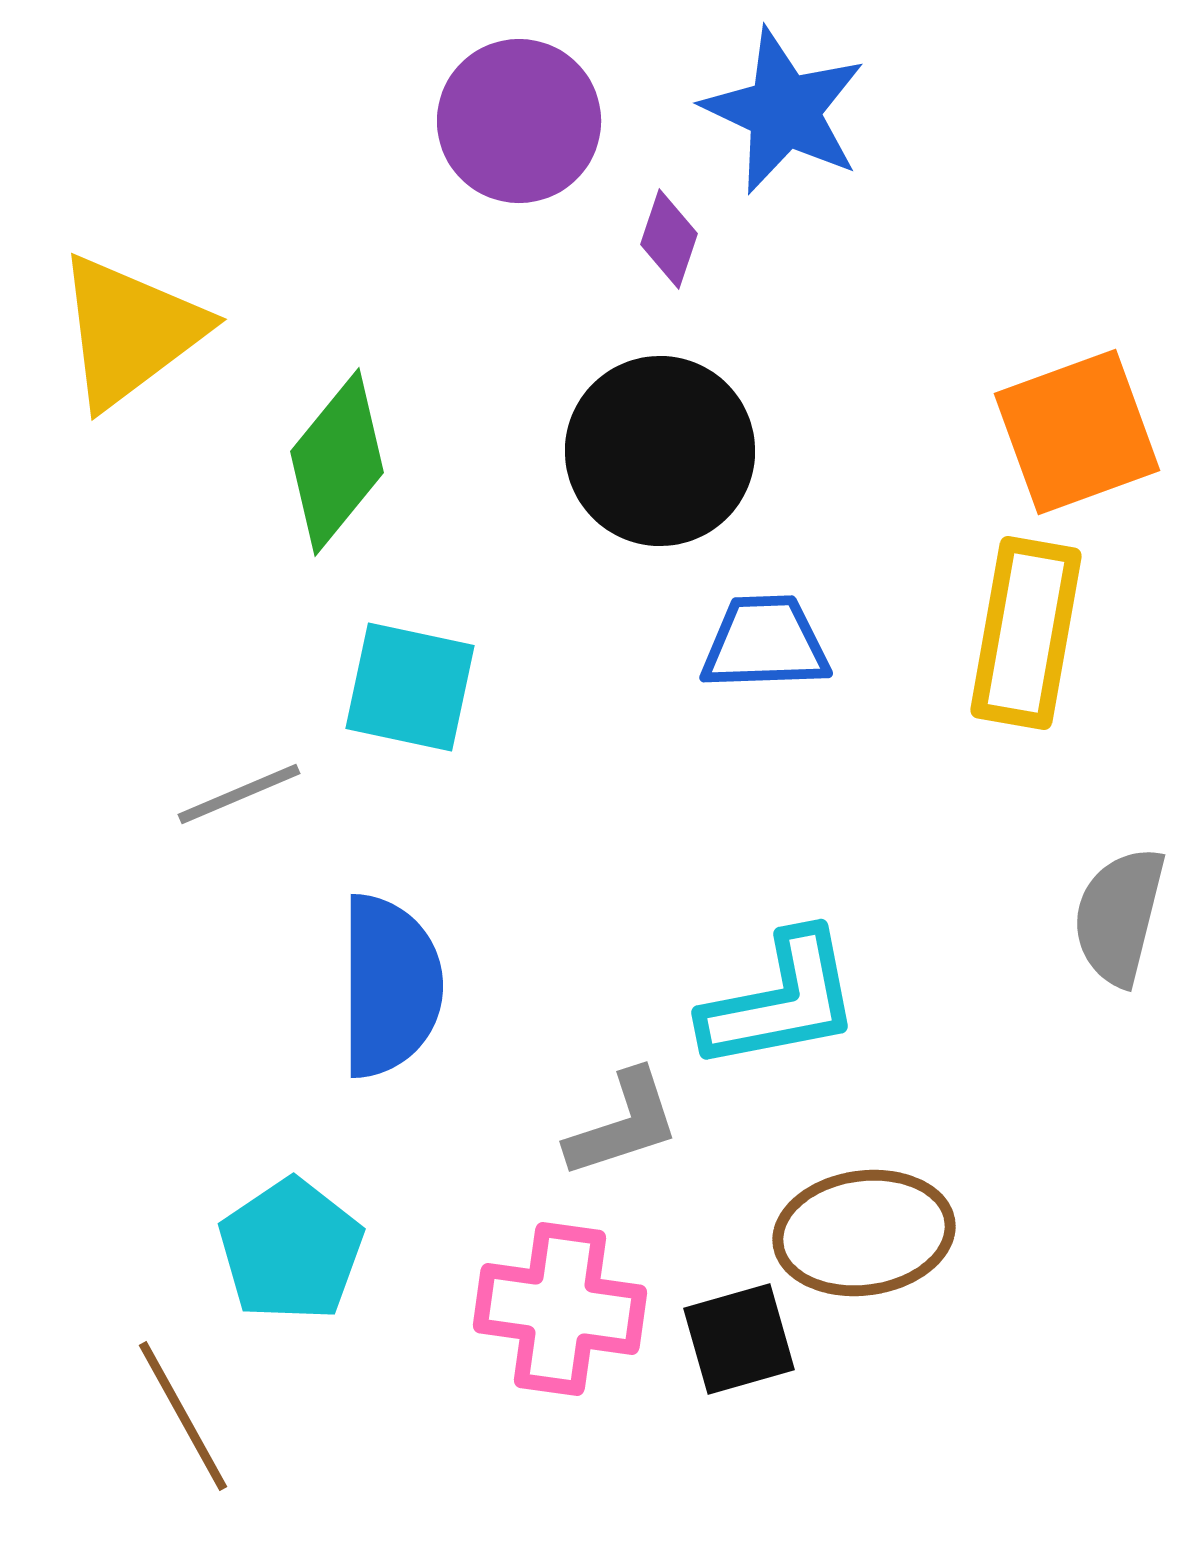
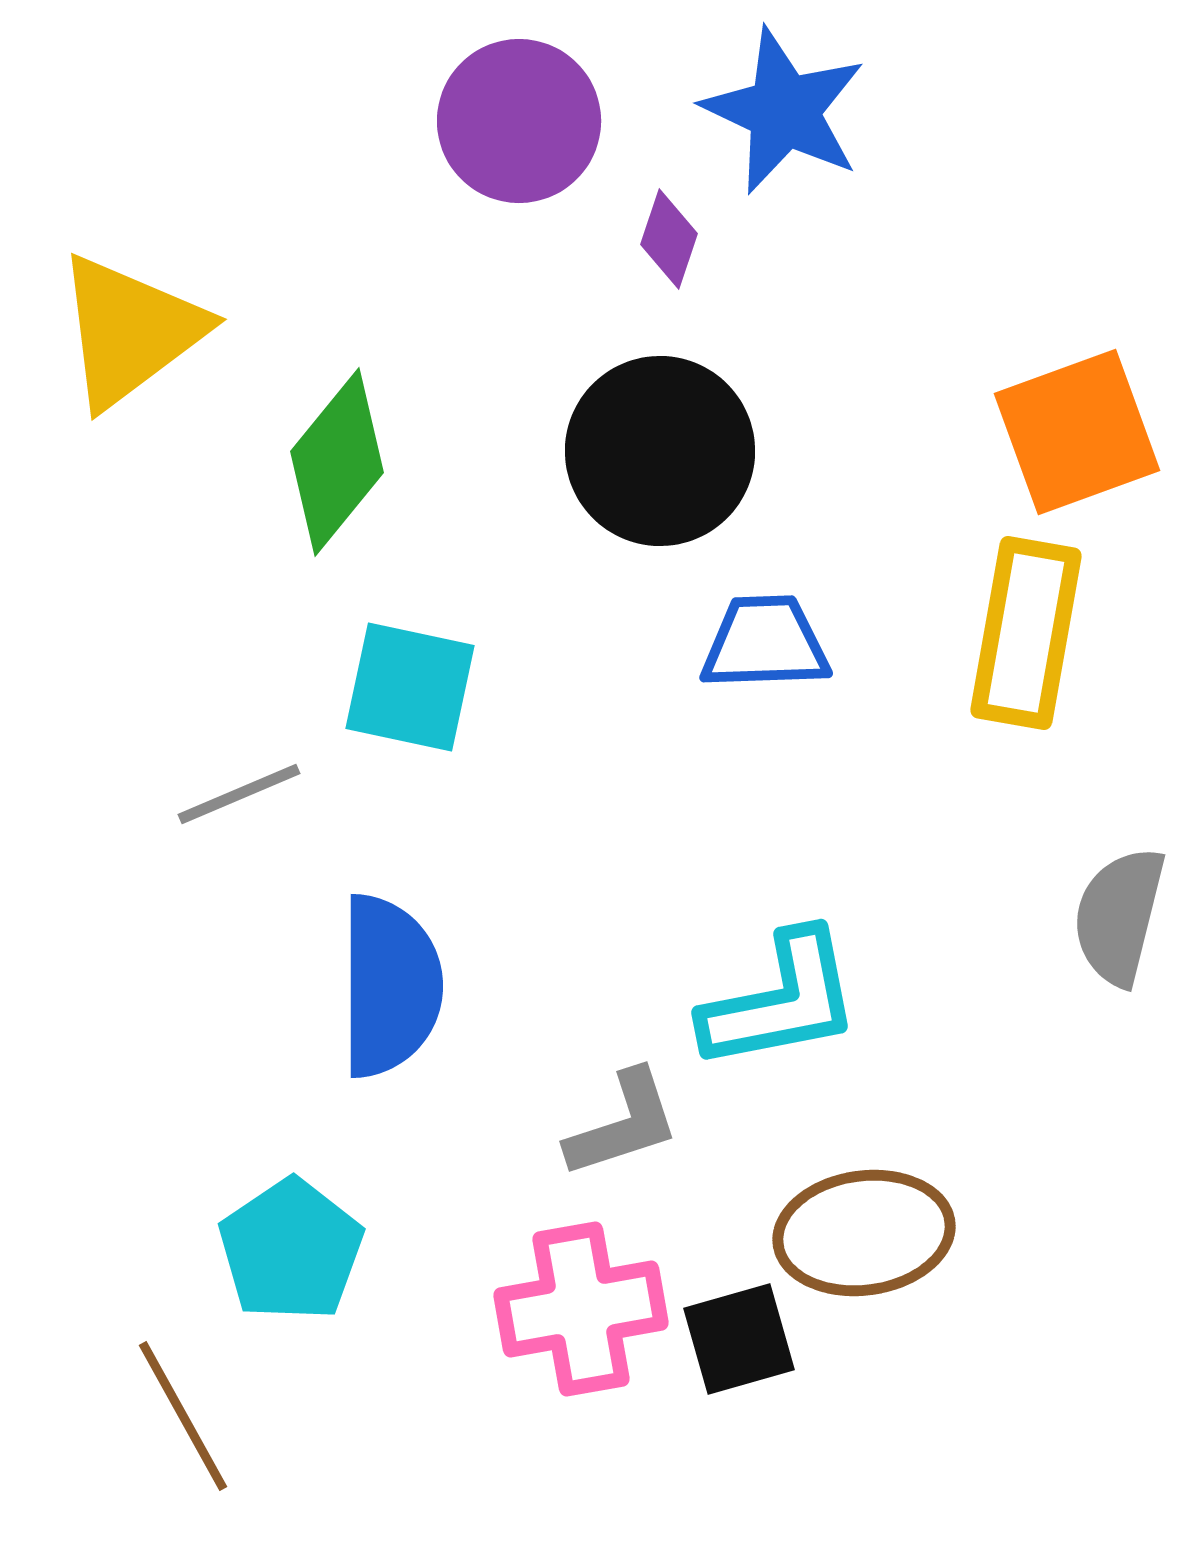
pink cross: moved 21 px right; rotated 18 degrees counterclockwise
